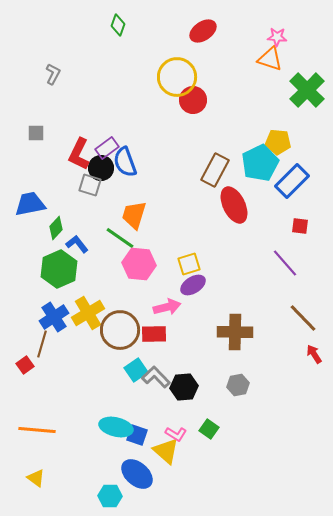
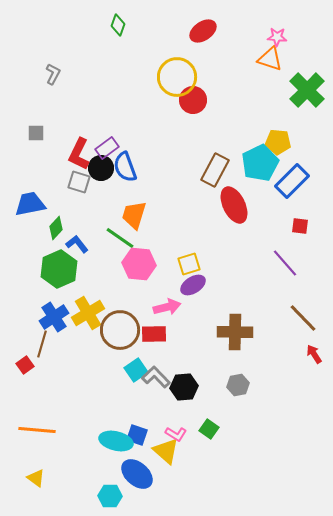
blue semicircle at (125, 162): moved 5 px down
gray square at (90, 185): moved 11 px left, 3 px up
cyan ellipse at (116, 427): moved 14 px down
